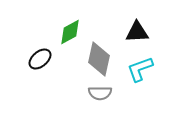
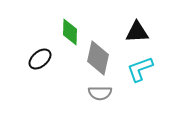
green diamond: rotated 60 degrees counterclockwise
gray diamond: moved 1 px left, 1 px up
